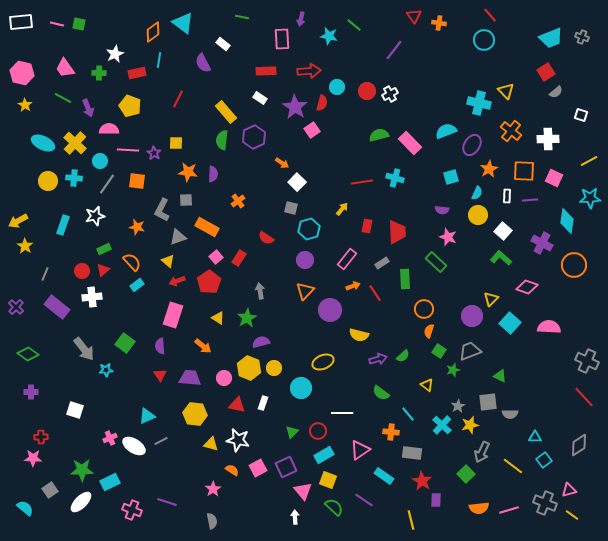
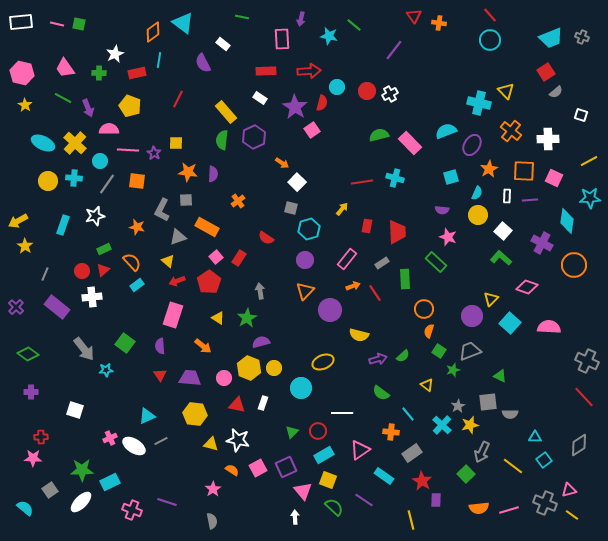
cyan circle at (484, 40): moved 6 px right
gray rectangle at (412, 453): rotated 42 degrees counterclockwise
